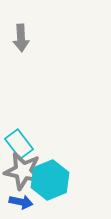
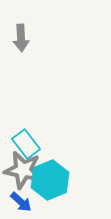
cyan rectangle: moved 7 px right
gray star: moved 1 px up
blue arrow: rotated 30 degrees clockwise
